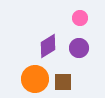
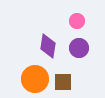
pink circle: moved 3 px left, 3 px down
purple diamond: rotated 50 degrees counterclockwise
